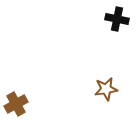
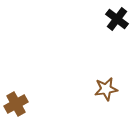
black cross: rotated 25 degrees clockwise
